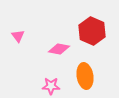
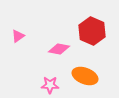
pink triangle: rotated 32 degrees clockwise
orange ellipse: rotated 60 degrees counterclockwise
pink star: moved 1 px left, 1 px up
